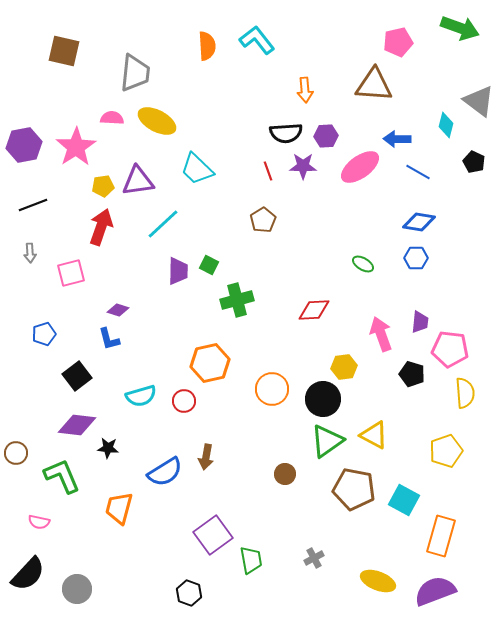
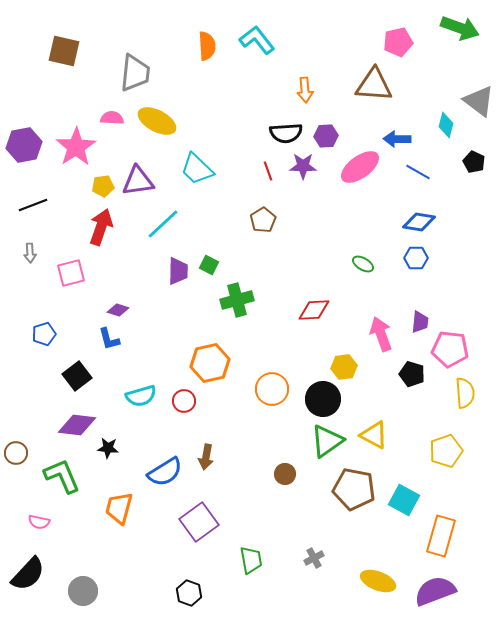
purple square at (213, 535): moved 14 px left, 13 px up
gray circle at (77, 589): moved 6 px right, 2 px down
